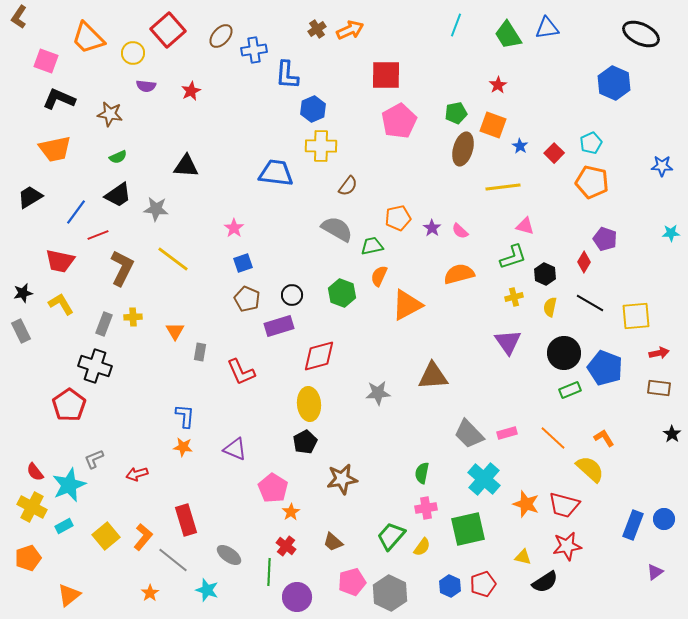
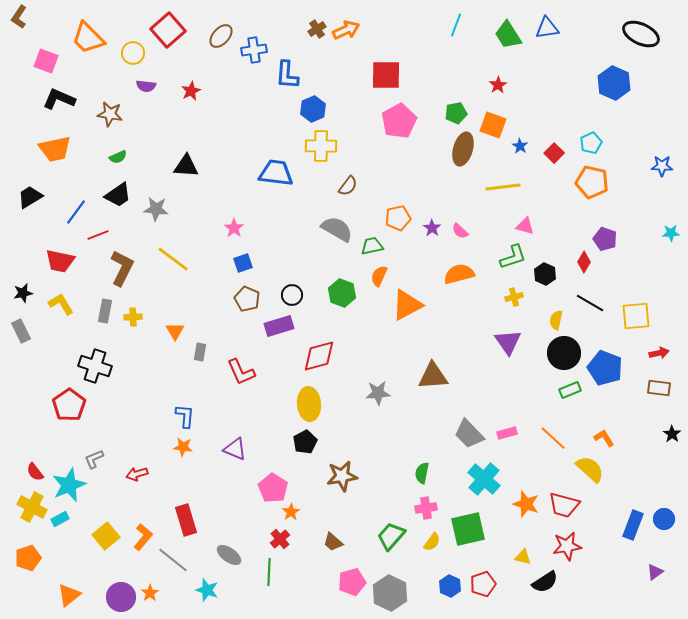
orange arrow at (350, 30): moved 4 px left
yellow semicircle at (550, 307): moved 6 px right, 13 px down
gray rectangle at (104, 324): moved 1 px right, 13 px up; rotated 10 degrees counterclockwise
brown star at (342, 479): moved 3 px up
cyan rectangle at (64, 526): moved 4 px left, 7 px up
red cross at (286, 546): moved 6 px left, 7 px up; rotated 12 degrees clockwise
yellow semicircle at (422, 547): moved 10 px right, 5 px up
purple circle at (297, 597): moved 176 px left
